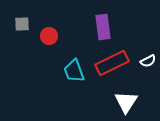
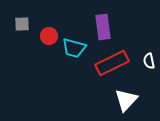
white semicircle: moved 1 px right; rotated 105 degrees clockwise
cyan trapezoid: moved 23 px up; rotated 55 degrees counterclockwise
white triangle: moved 2 px up; rotated 10 degrees clockwise
